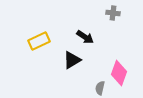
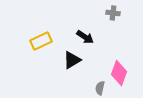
yellow rectangle: moved 2 px right
